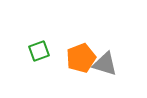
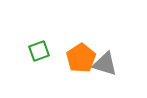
orange pentagon: rotated 12 degrees counterclockwise
